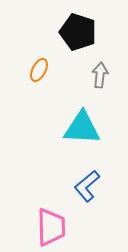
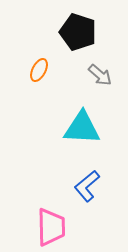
gray arrow: rotated 125 degrees clockwise
